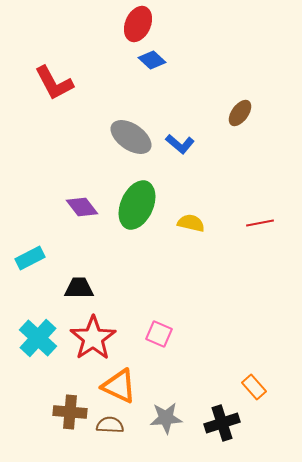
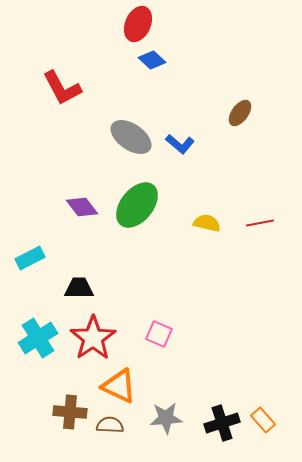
red L-shape: moved 8 px right, 5 px down
green ellipse: rotated 15 degrees clockwise
yellow semicircle: moved 16 px right
cyan cross: rotated 15 degrees clockwise
orange rectangle: moved 9 px right, 33 px down
